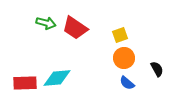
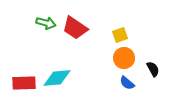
black semicircle: moved 4 px left
red rectangle: moved 1 px left
